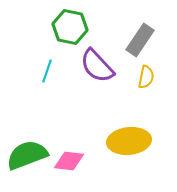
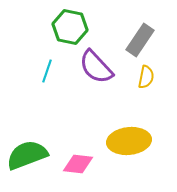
purple semicircle: moved 1 px left, 1 px down
pink diamond: moved 9 px right, 3 px down
